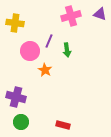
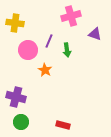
purple triangle: moved 5 px left, 20 px down
pink circle: moved 2 px left, 1 px up
